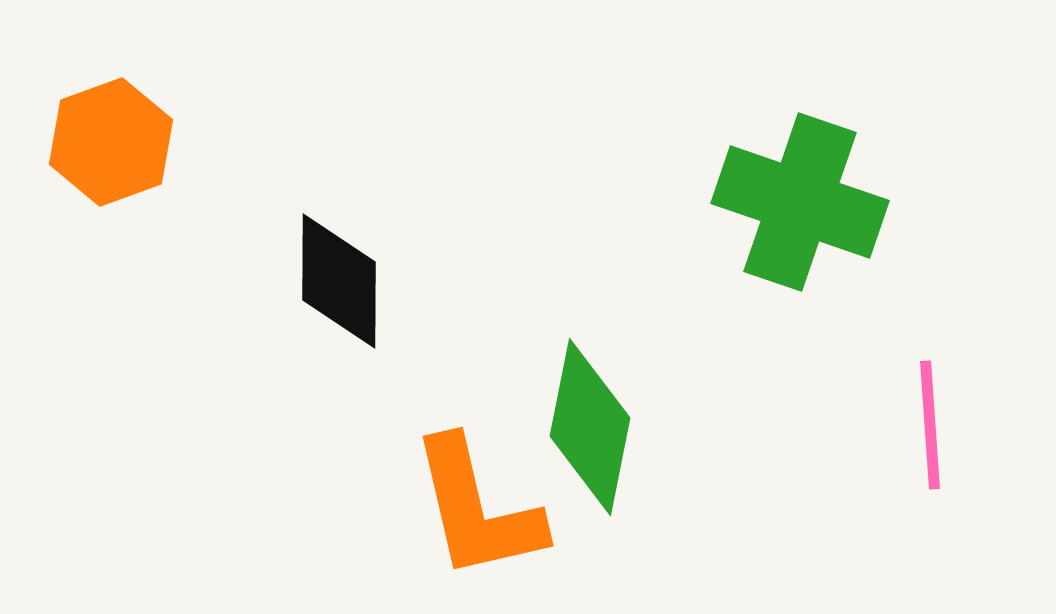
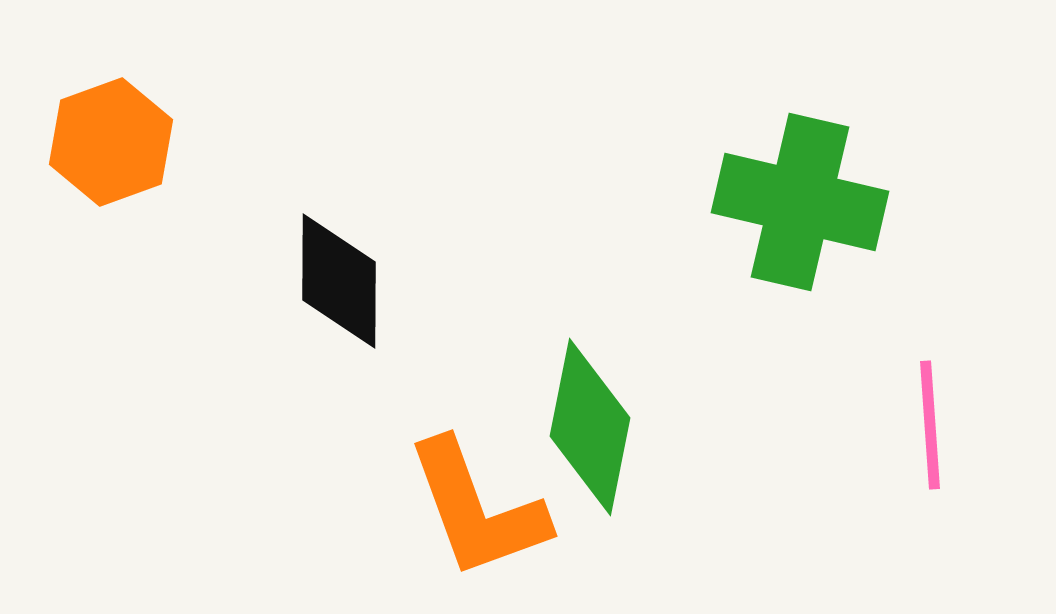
green cross: rotated 6 degrees counterclockwise
orange L-shape: rotated 7 degrees counterclockwise
